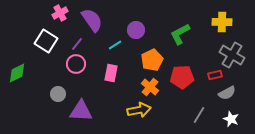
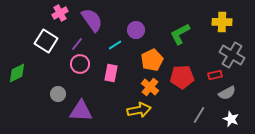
pink circle: moved 4 px right
